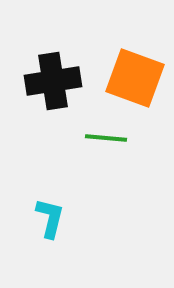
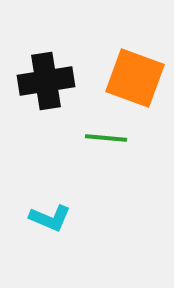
black cross: moved 7 px left
cyan L-shape: rotated 99 degrees clockwise
